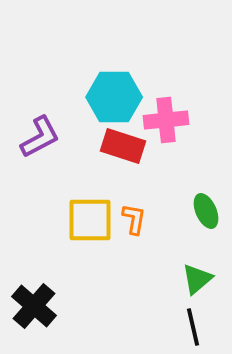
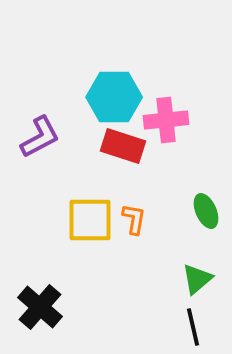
black cross: moved 6 px right, 1 px down
